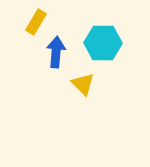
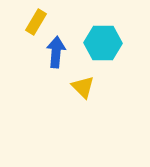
yellow triangle: moved 3 px down
